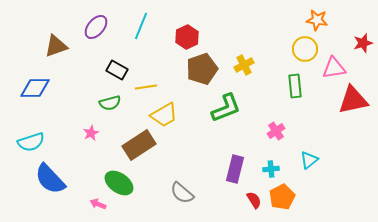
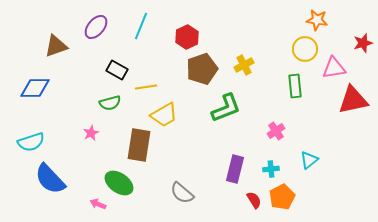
brown rectangle: rotated 48 degrees counterclockwise
